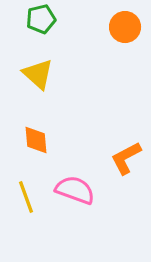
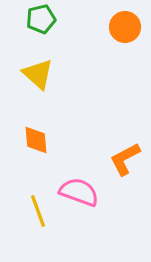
orange L-shape: moved 1 px left, 1 px down
pink semicircle: moved 4 px right, 2 px down
yellow line: moved 12 px right, 14 px down
